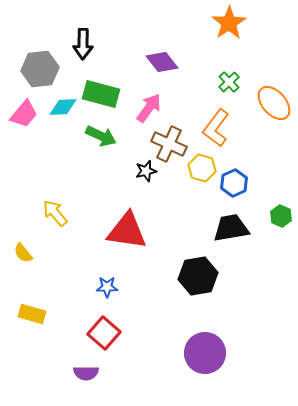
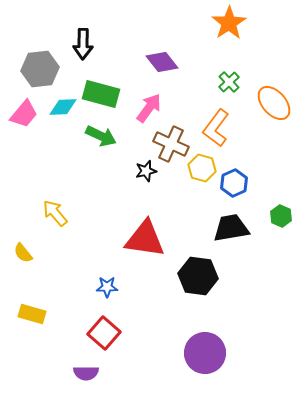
brown cross: moved 2 px right
red triangle: moved 18 px right, 8 px down
black hexagon: rotated 18 degrees clockwise
